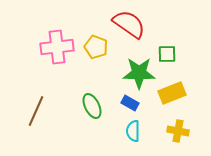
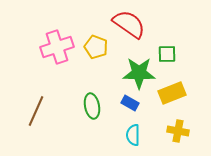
pink cross: rotated 12 degrees counterclockwise
green ellipse: rotated 15 degrees clockwise
cyan semicircle: moved 4 px down
